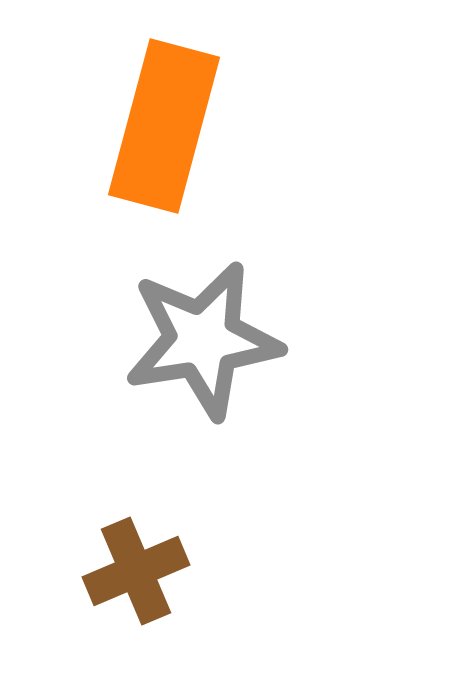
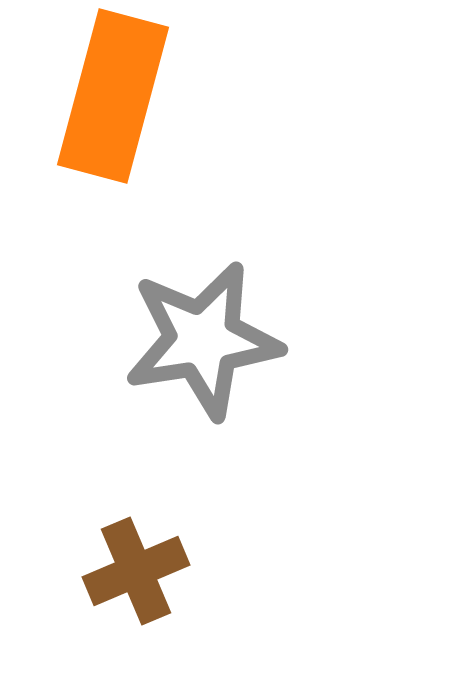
orange rectangle: moved 51 px left, 30 px up
